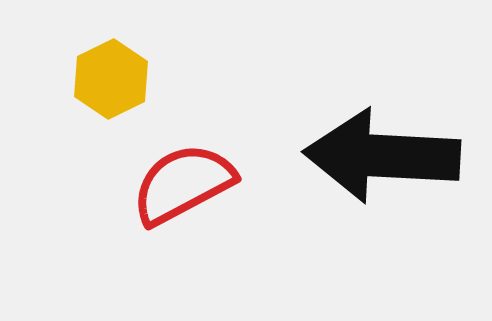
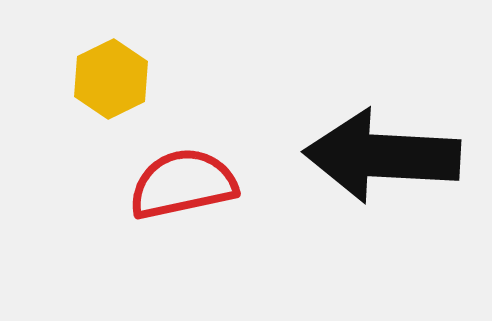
red semicircle: rotated 16 degrees clockwise
